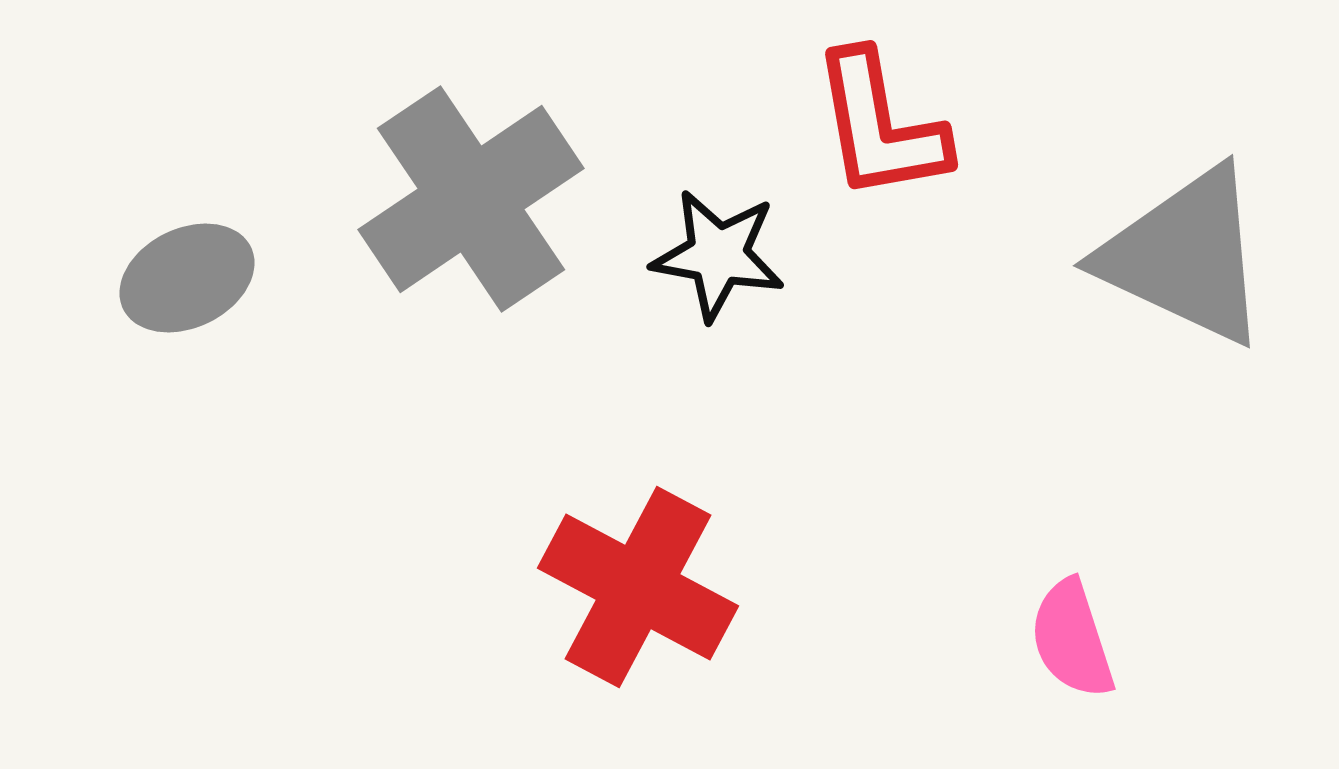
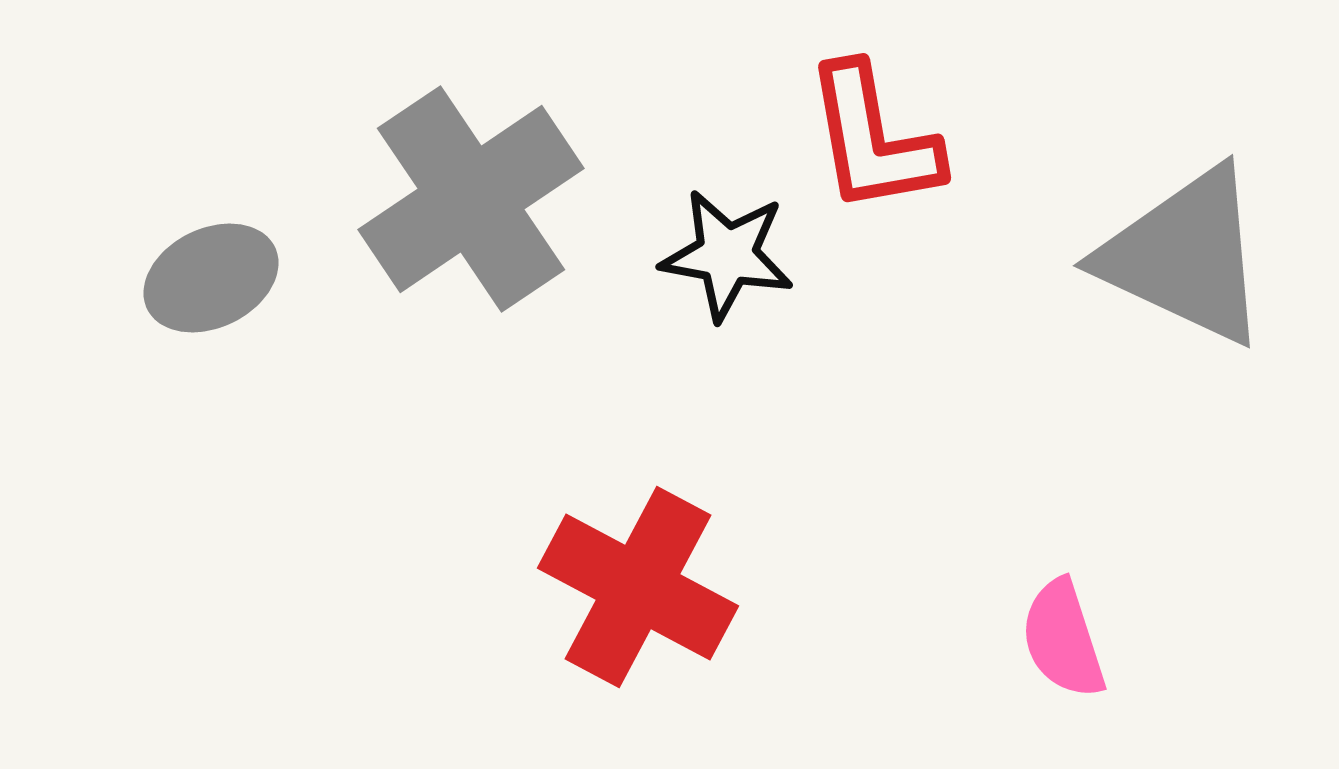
red L-shape: moved 7 px left, 13 px down
black star: moved 9 px right
gray ellipse: moved 24 px right
pink semicircle: moved 9 px left
